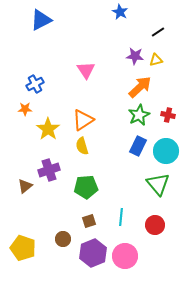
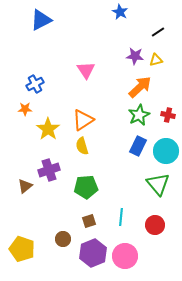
yellow pentagon: moved 1 px left, 1 px down
